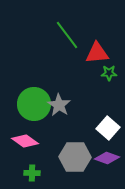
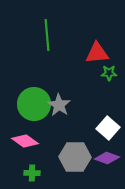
green line: moved 20 px left; rotated 32 degrees clockwise
